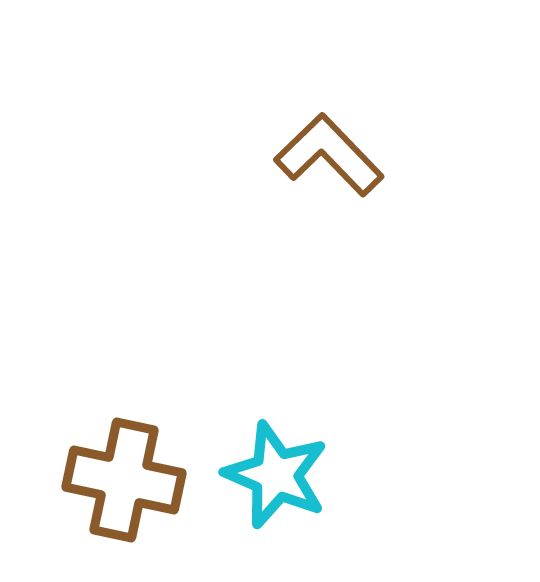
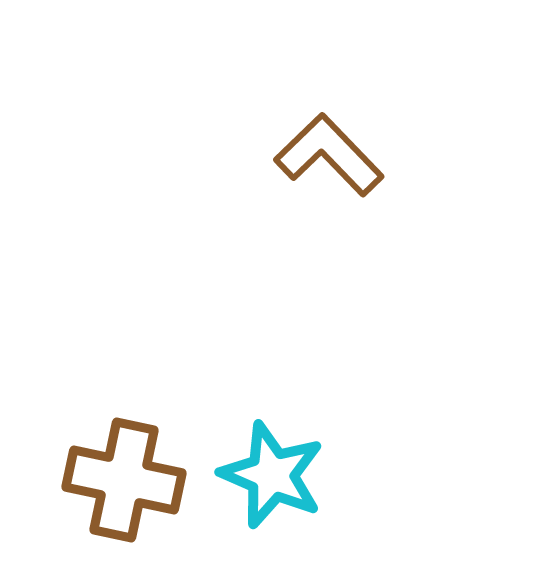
cyan star: moved 4 px left
